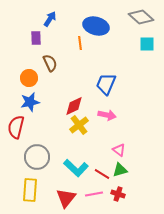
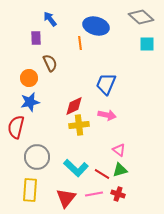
blue arrow: rotated 70 degrees counterclockwise
yellow cross: rotated 30 degrees clockwise
